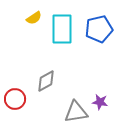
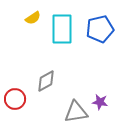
yellow semicircle: moved 1 px left
blue pentagon: moved 1 px right
